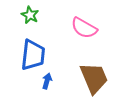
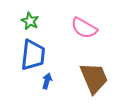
green star: moved 6 px down
